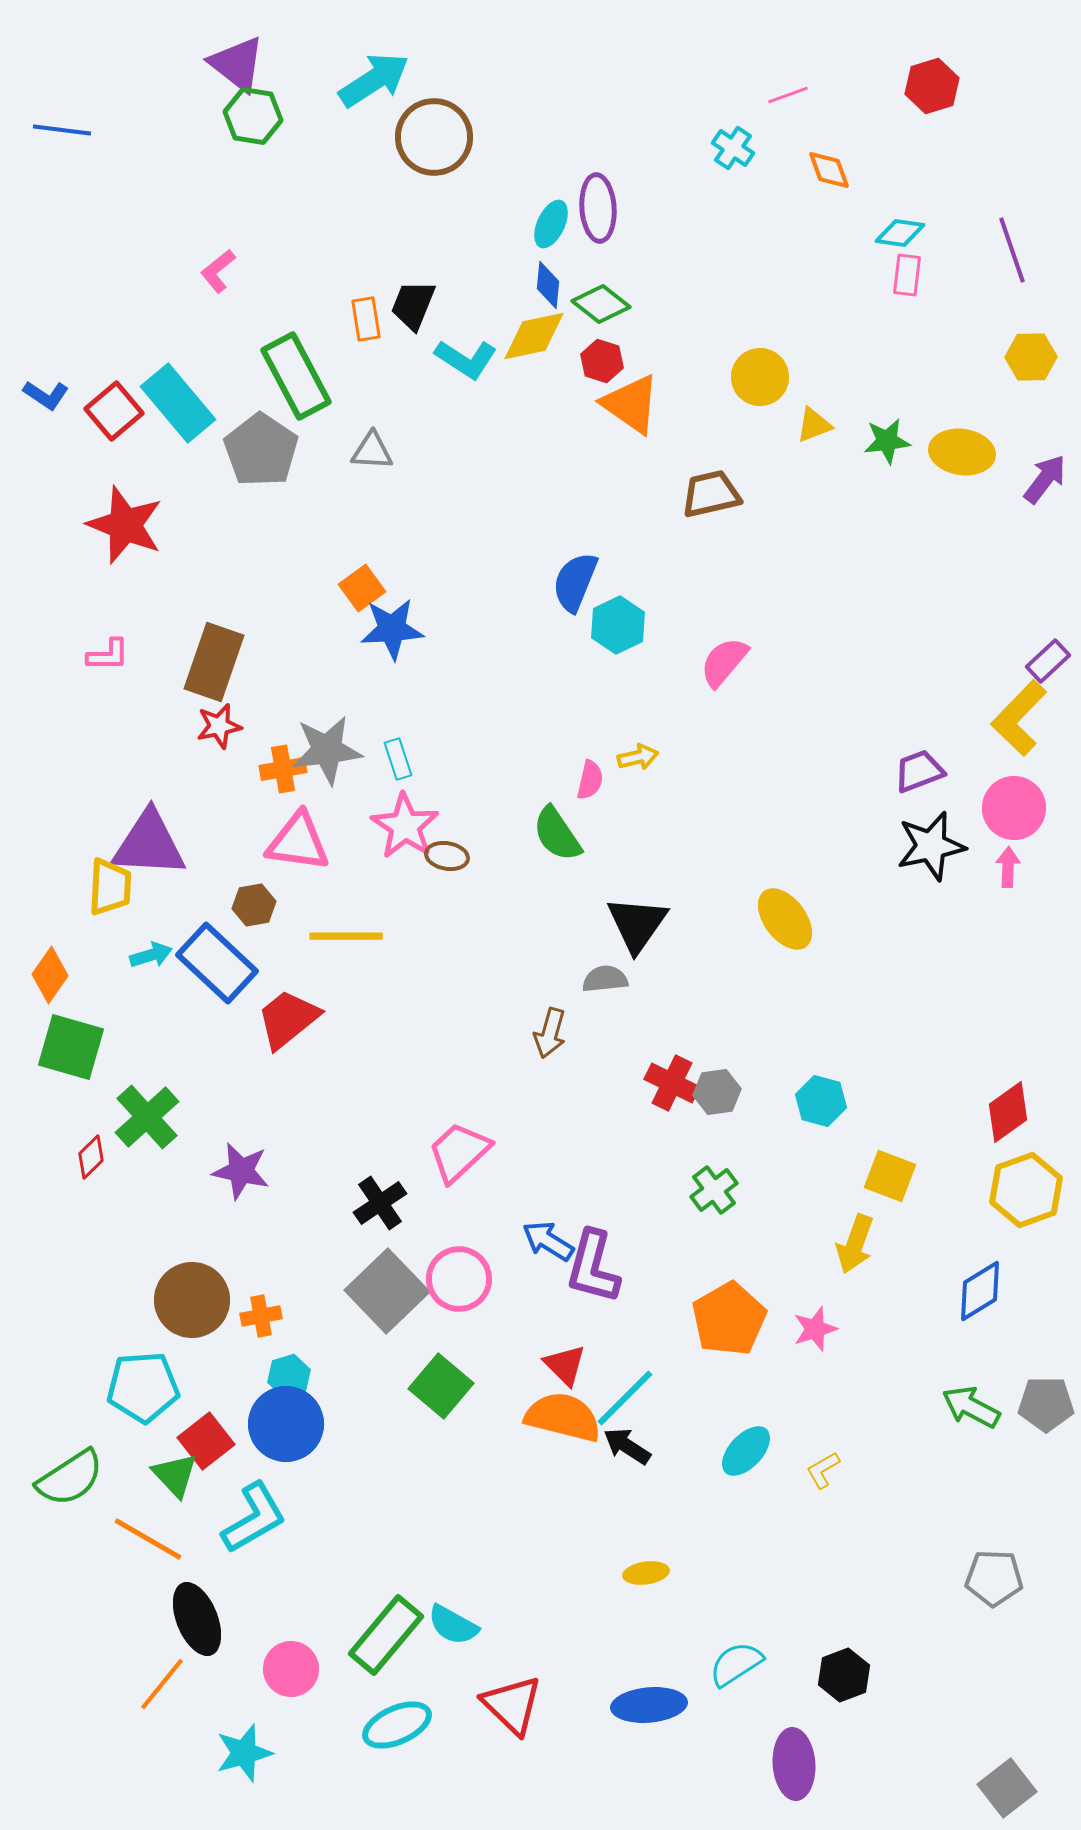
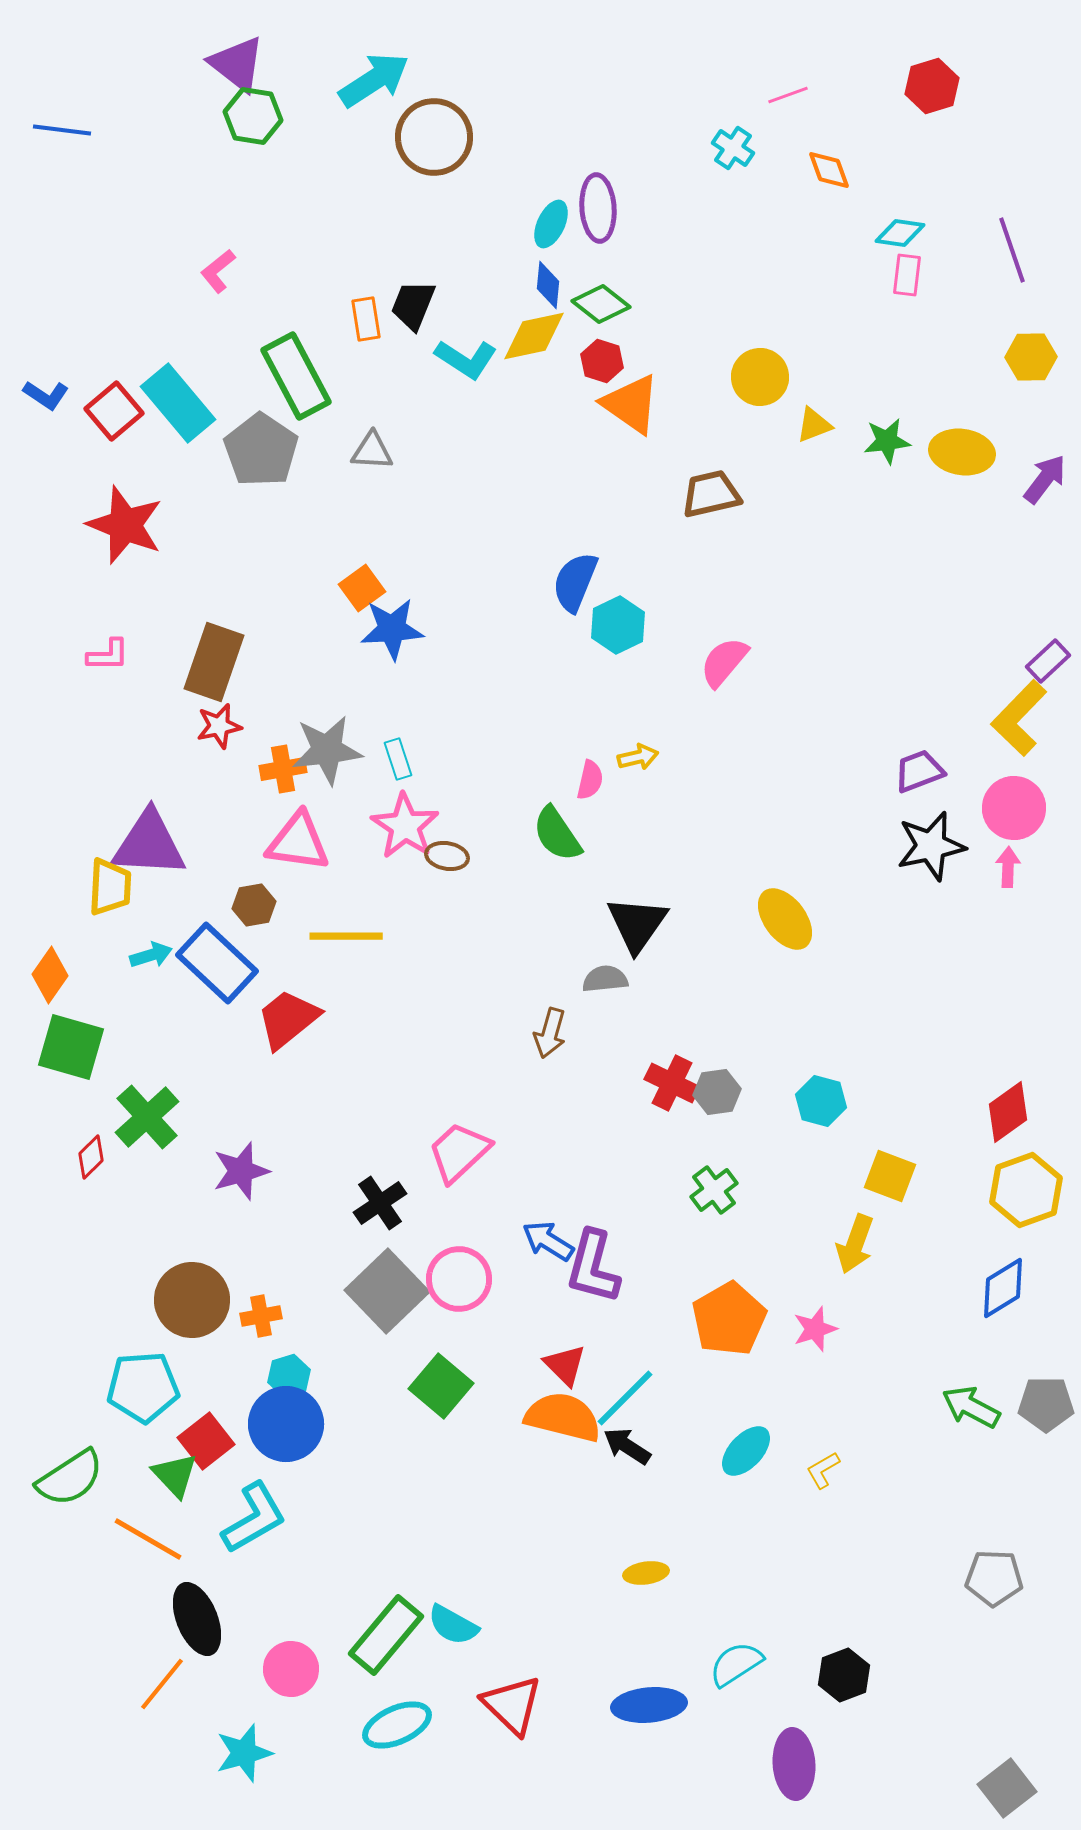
purple star at (241, 1171): rotated 28 degrees counterclockwise
blue diamond at (980, 1291): moved 23 px right, 3 px up
